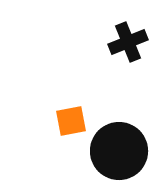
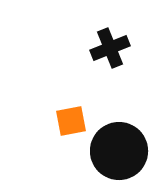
black cross: moved 18 px left, 6 px down
